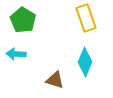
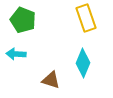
green pentagon: rotated 10 degrees counterclockwise
cyan diamond: moved 2 px left, 1 px down
brown triangle: moved 4 px left
